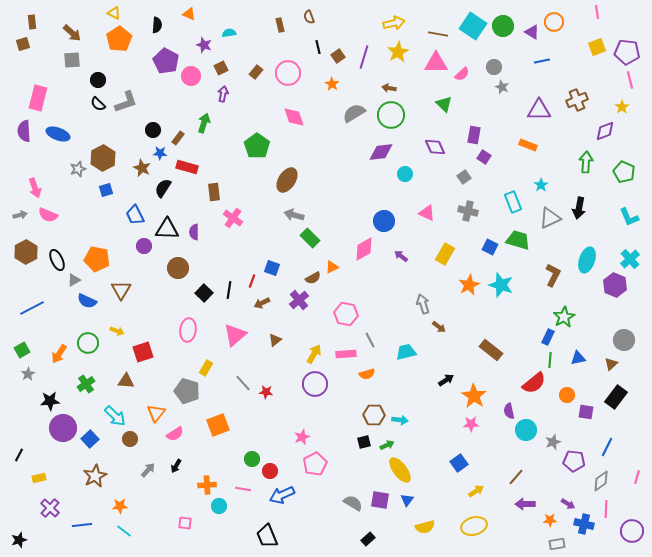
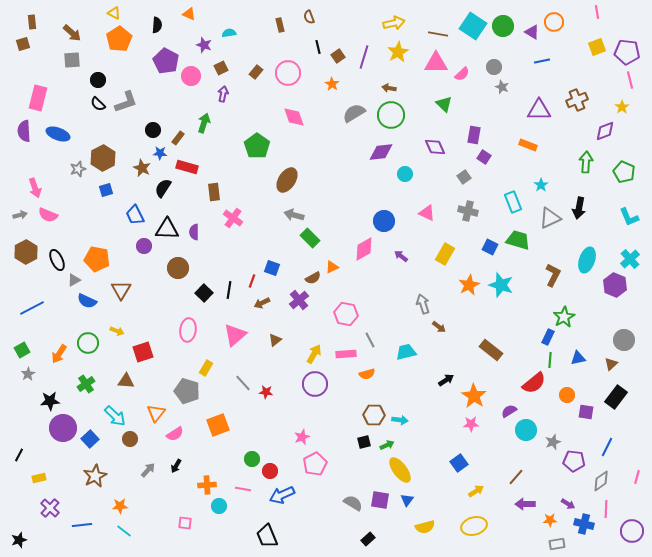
purple semicircle at (509, 411): rotated 70 degrees clockwise
